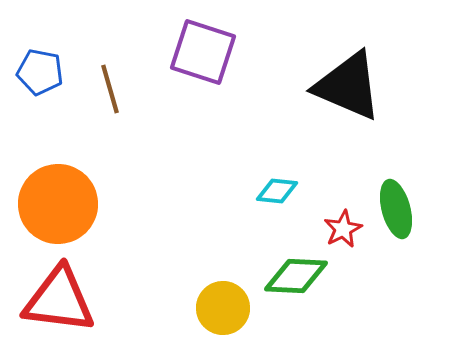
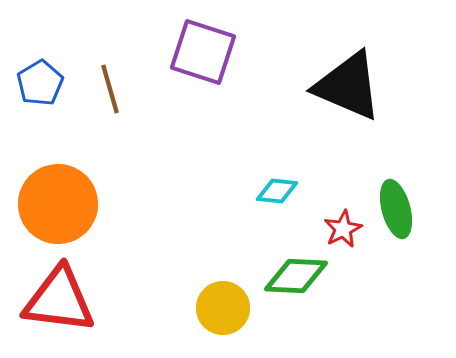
blue pentagon: moved 11 px down; rotated 30 degrees clockwise
